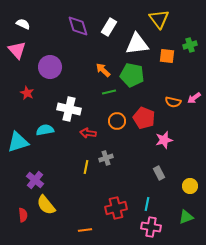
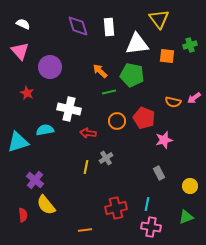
white rectangle: rotated 36 degrees counterclockwise
pink triangle: moved 3 px right, 1 px down
orange arrow: moved 3 px left, 1 px down
gray cross: rotated 16 degrees counterclockwise
